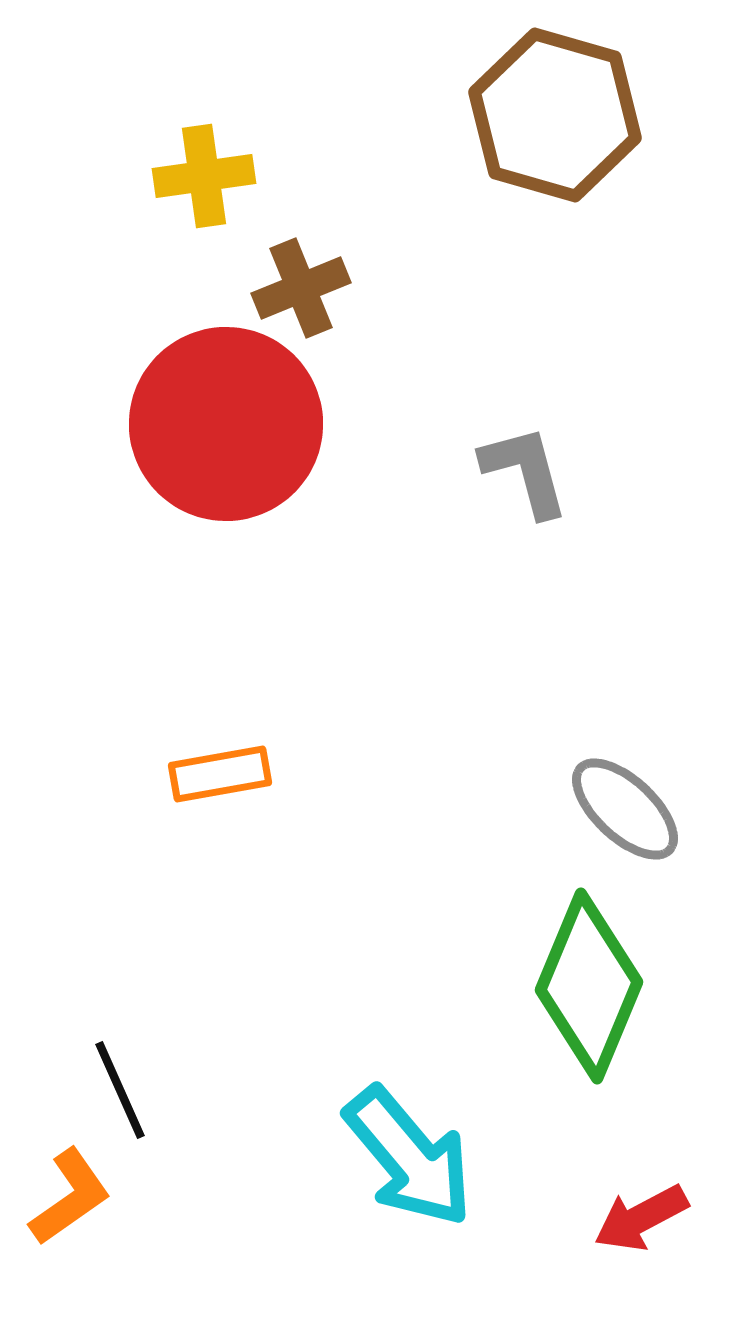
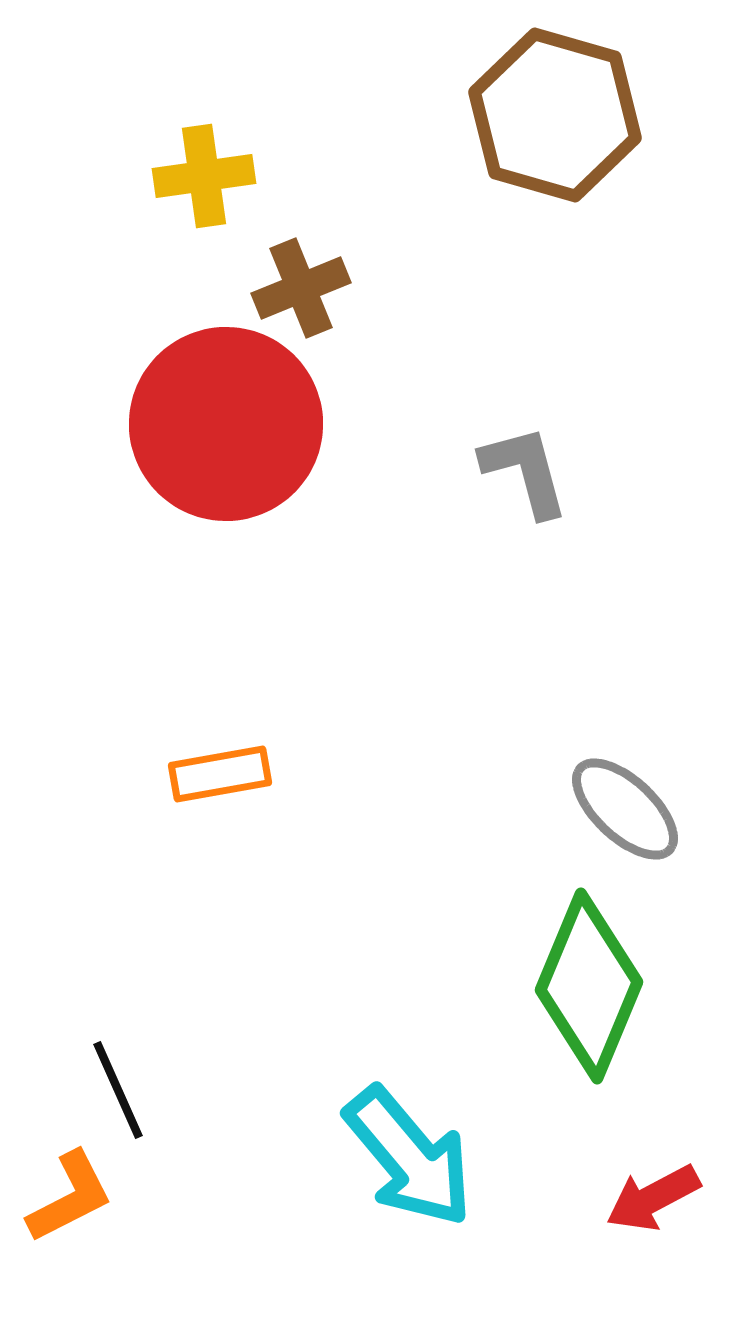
black line: moved 2 px left
orange L-shape: rotated 8 degrees clockwise
red arrow: moved 12 px right, 20 px up
